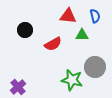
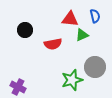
red triangle: moved 2 px right, 3 px down
green triangle: rotated 24 degrees counterclockwise
red semicircle: rotated 18 degrees clockwise
green star: rotated 30 degrees counterclockwise
purple cross: rotated 21 degrees counterclockwise
